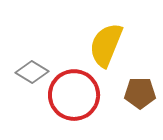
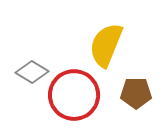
brown pentagon: moved 4 px left
